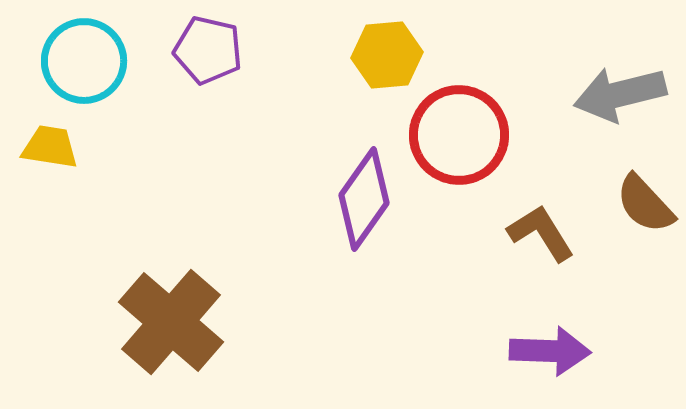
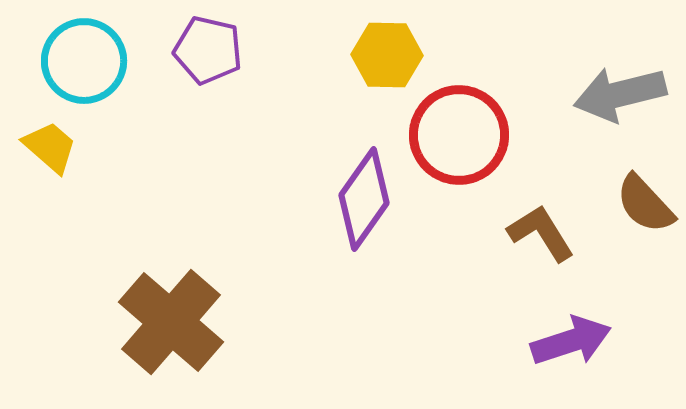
yellow hexagon: rotated 6 degrees clockwise
yellow trapezoid: rotated 32 degrees clockwise
purple arrow: moved 21 px right, 10 px up; rotated 20 degrees counterclockwise
